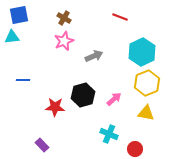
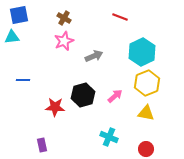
pink arrow: moved 1 px right, 3 px up
cyan cross: moved 3 px down
purple rectangle: rotated 32 degrees clockwise
red circle: moved 11 px right
